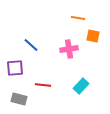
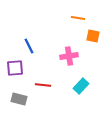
blue line: moved 2 px left, 1 px down; rotated 21 degrees clockwise
pink cross: moved 7 px down
